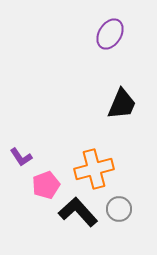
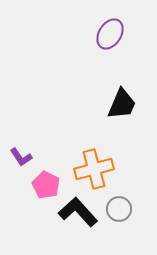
pink pentagon: rotated 24 degrees counterclockwise
